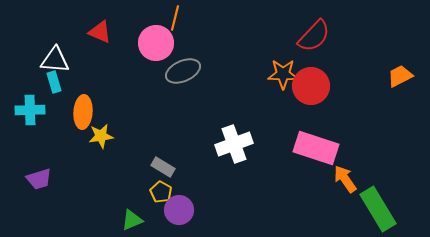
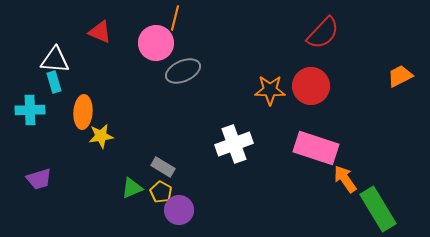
red semicircle: moved 9 px right, 3 px up
orange star: moved 13 px left, 16 px down
green triangle: moved 32 px up
